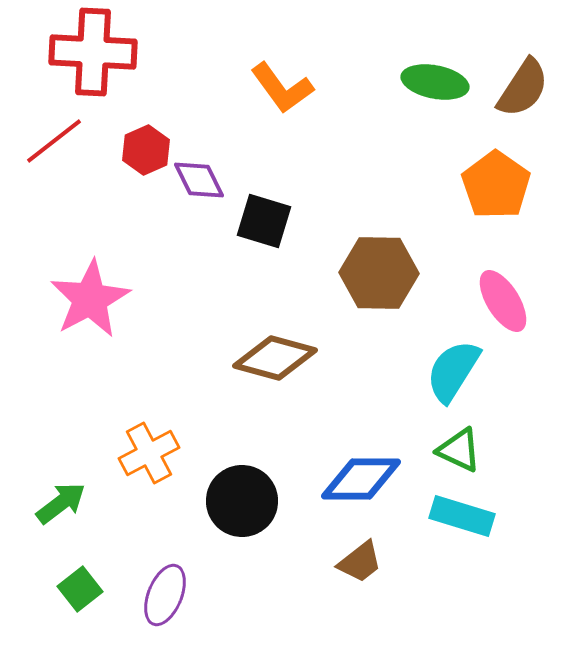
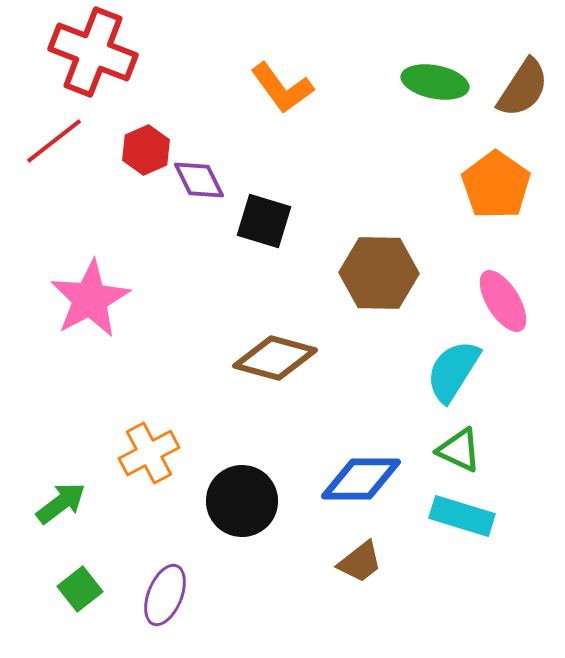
red cross: rotated 18 degrees clockwise
